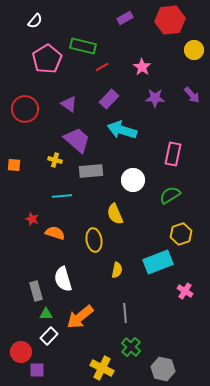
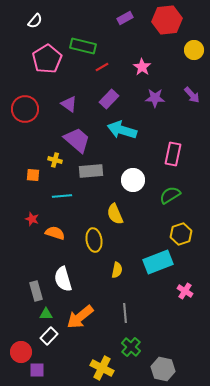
red hexagon at (170, 20): moved 3 px left
orange square at (14, 165): moved 19 px right, 10 px down
